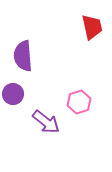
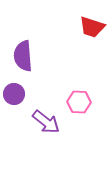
red trapezoid: rotated 120 degrees clockwise
purple circle: moved 1 px right
pink hexagon: rotated 20 degrees clockwise
